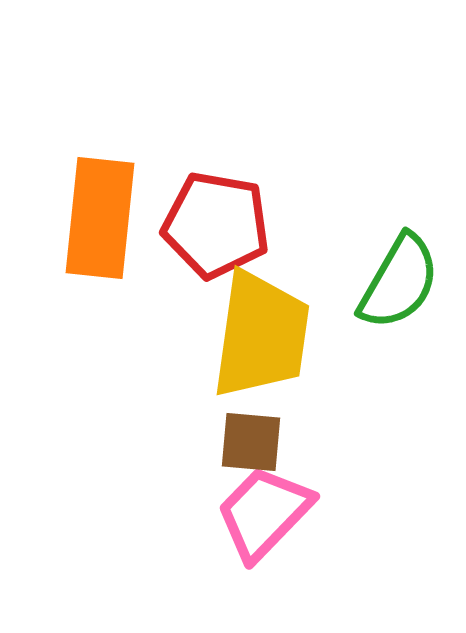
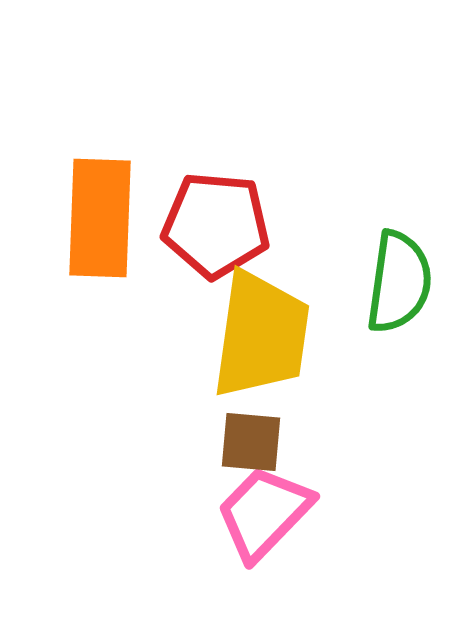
orange rectangle: rotated 4 degrees counterclockwise
red pentagon: rotated 5 degrees counterclockwise
green semicircle: rotated 22 degrees counterclockwise
